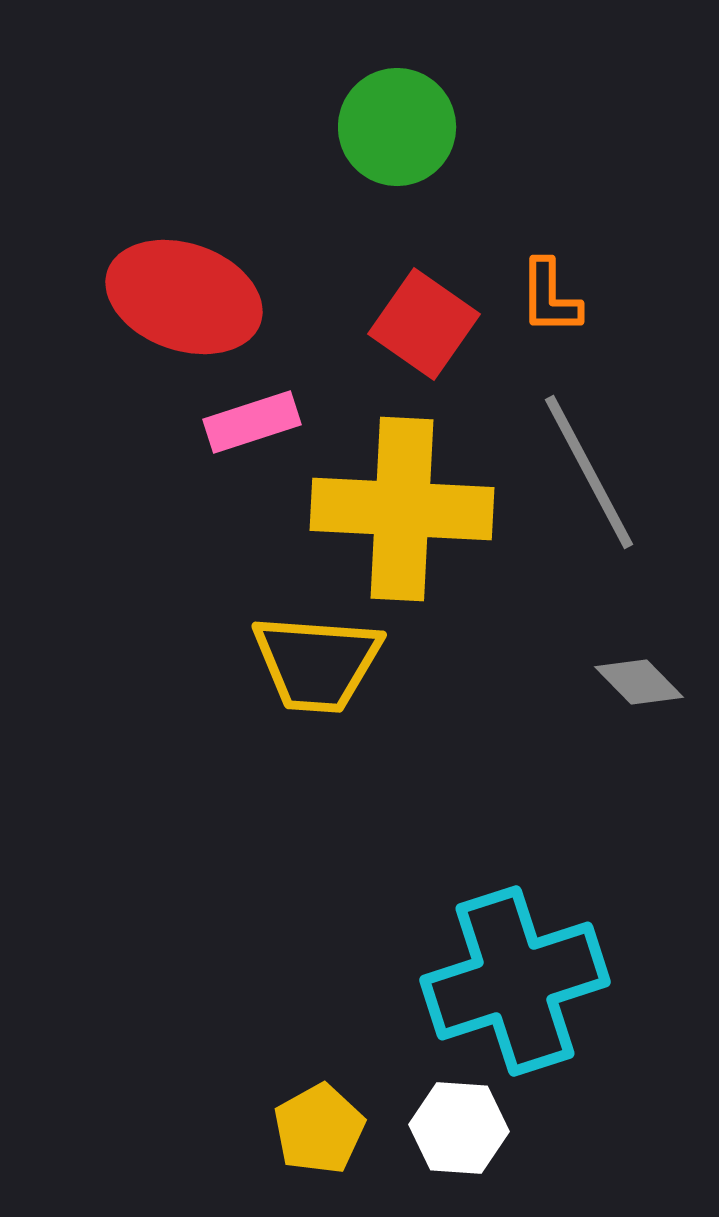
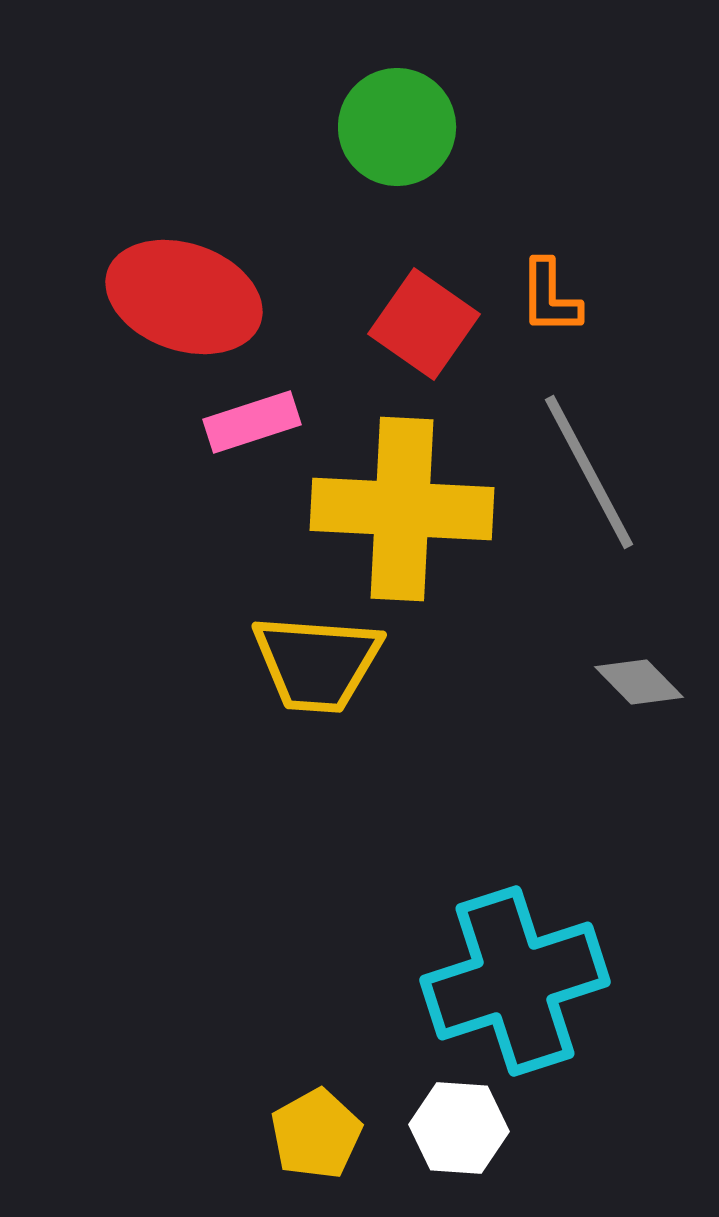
yellow pentagon: moved 3 px left, 5 px down
